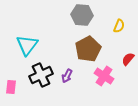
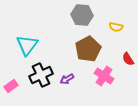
yellow semicircle: moved 3 px left, 1 px down; rotated 80 degrees clockwise
red semicircle: rotated 72 degrees counterclockwise
purple arrow: moved 3 px down; rotated 32 degrees clockwise
pink rectangle: moved 1 px up; rotated 48 degrees clockwise
